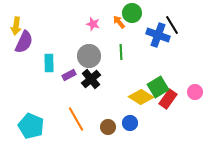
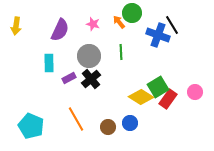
purple semicircle: moved 36 px right, 12 px up
purple rectangle: moved 3 px down
